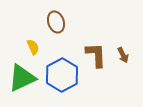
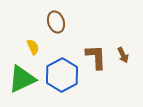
brown L-shape: moved 2 px down
green triangle: moved 1 px down
